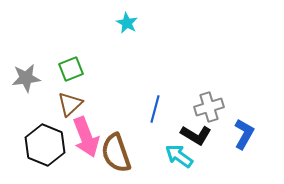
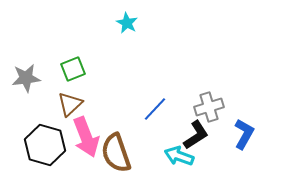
green square: moved 2 px right
blue line: rotated 28 degrees clockwise
black L-shape: rotated 64 degrees counterclockwise
black hexagon: rotated 6 degrees counterclockwise
cyan arrow: rotated 16 degrees counterclockwise
